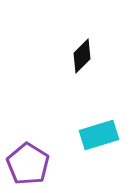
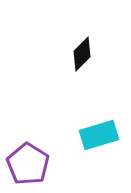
black diamond: moved 2 px up
